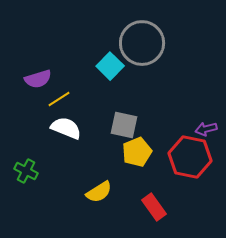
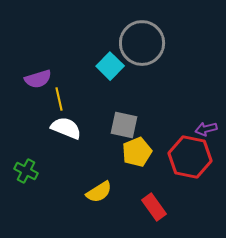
yellow line: rotated 70 degrees counterclockwise
